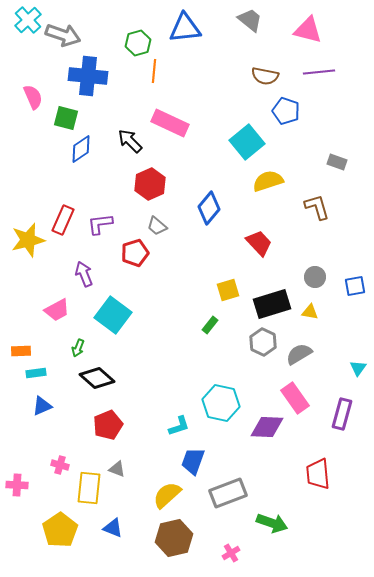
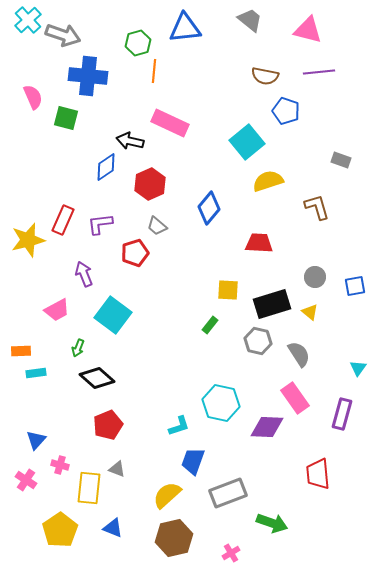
black arrow at (130, 141): rotated 32 degrees counterclockwise
blue diamond at (81, 149): moved 25 px right, 18 px down
gray rectangle at (337, 162): moved 4 px right, 2 px up
red trapezoid at (259, 243): rotated 44 degrees counterclockwise
yellow square at (228, 290): rotated 20 degrees clockwise
yellow triangle at (310, 312): rotated 30 degrees clockwise
gray hexagon at (263, 342): moved 5 px left, 1 px up; rotated 12 degrees counterclockwise
gray semicircle at (299, 354): rotated 88 degrees clockwise
blue triangle at (42, 406): moved 6 px left, 34 px down; rotated 25 degrees counterclockwise
pink cross at (17, 485): moved 9 px right, 5 px up; rotated 30 degrees clockwise
